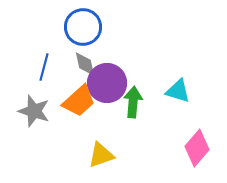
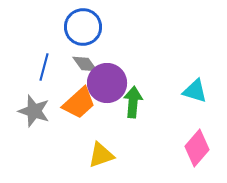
gray diamond: rotated 24 degrees counterclockwise
cyan triangle: moved 17 px right
orange trapezoid: moved 2 px down
